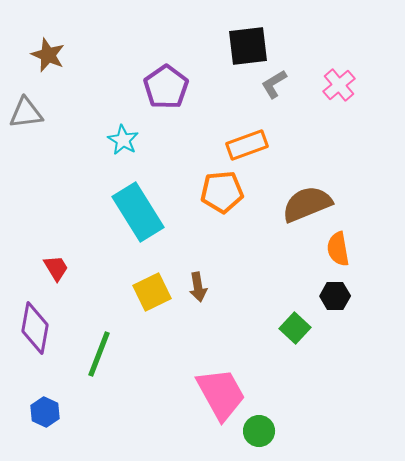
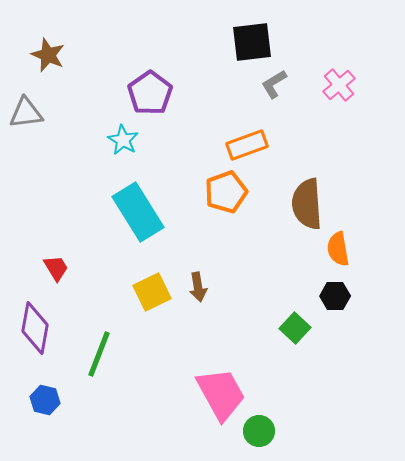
black square: moved 4 px right, 4 px up
purple pentagon: moved 16 px left, 6 px down
orange pentagon: moved 4 px right; rotated 15 degrees counterclockwise
brown semicircle: rotated 72 degrees counterclockwise
blue hexagon: moved 12 px up; rotated 12 degrees counterclockwise
